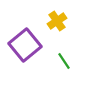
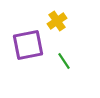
purple square: moved 3 px right; rotated 28 degrees clockwise
